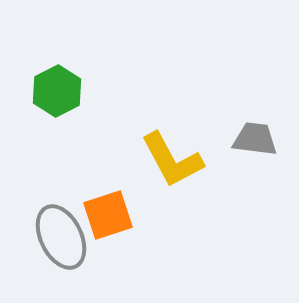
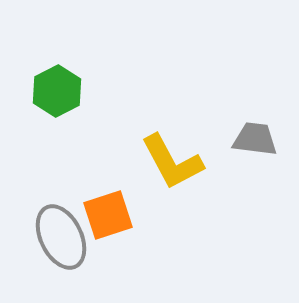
yellow L-shape: moved 2 px down
